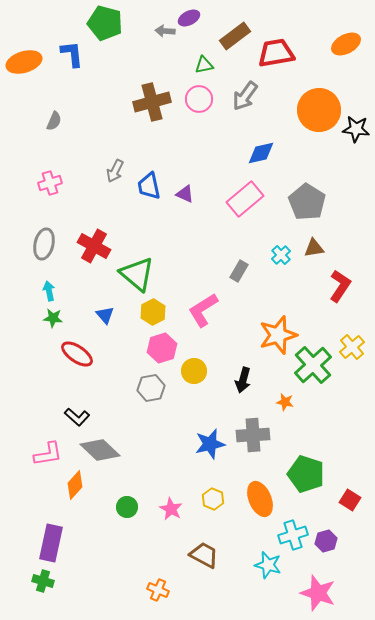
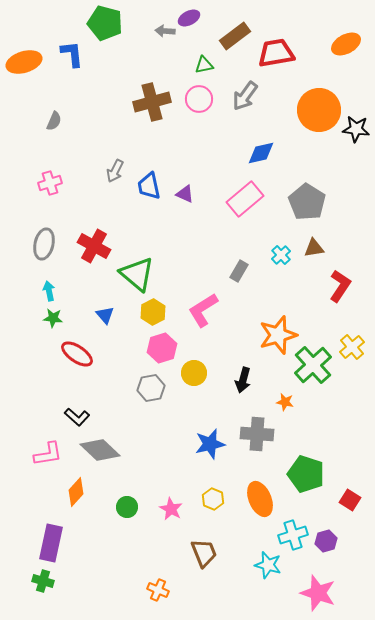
yellow circle at (194, 371): moved 2 px down
gray cross at (253, 435): moved 4 px right, 1 px up; rotated 8 degrees clockwise
orange diamond at (75, 485): moved 1 px right, 7 px down
brown trapezoid at (204, 555): moved 2 px up; rotated 40 degrees clockwise
